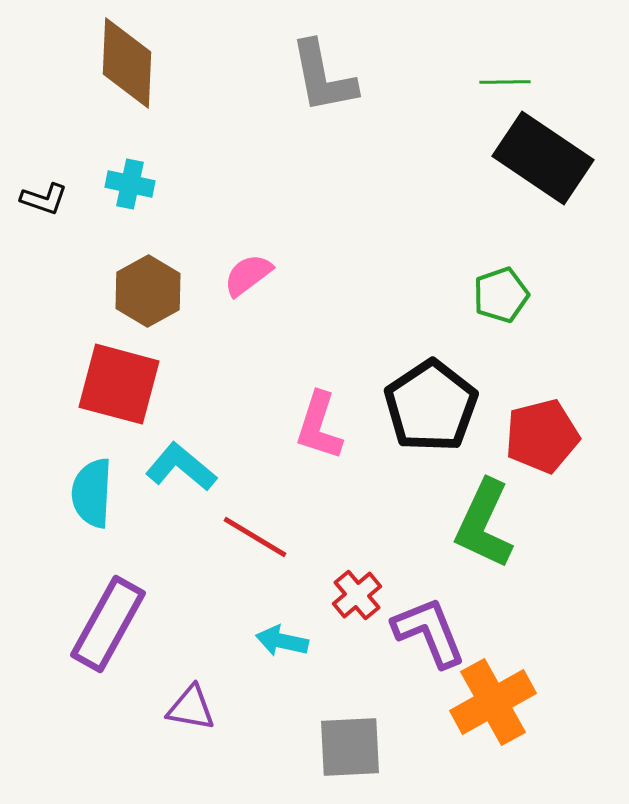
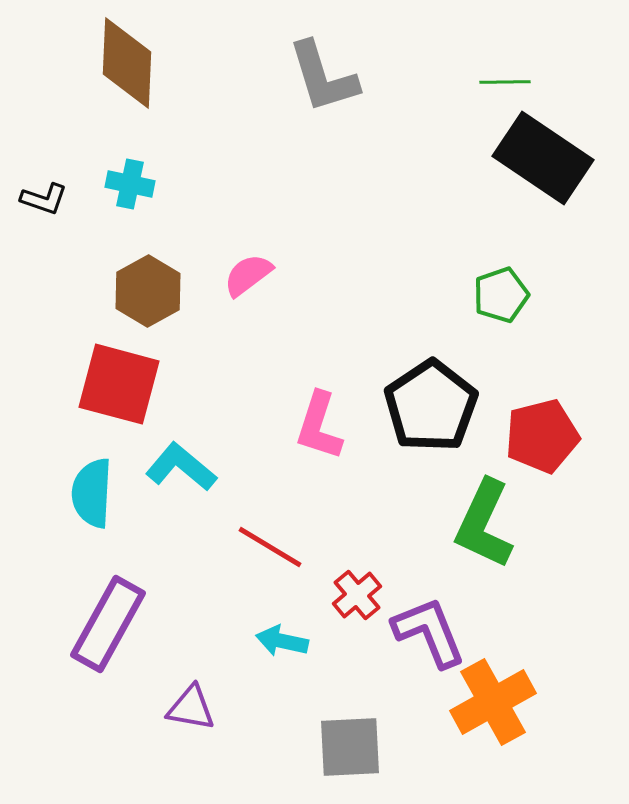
gray L-shape: rotated 6 degrees counterclockwise
red line: moved 15 px right, 10 px down
